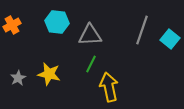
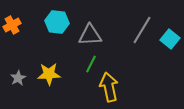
gray line: rotated 12 degrees clockwise
yellow star: rotated 15 degrees counterclockwise
